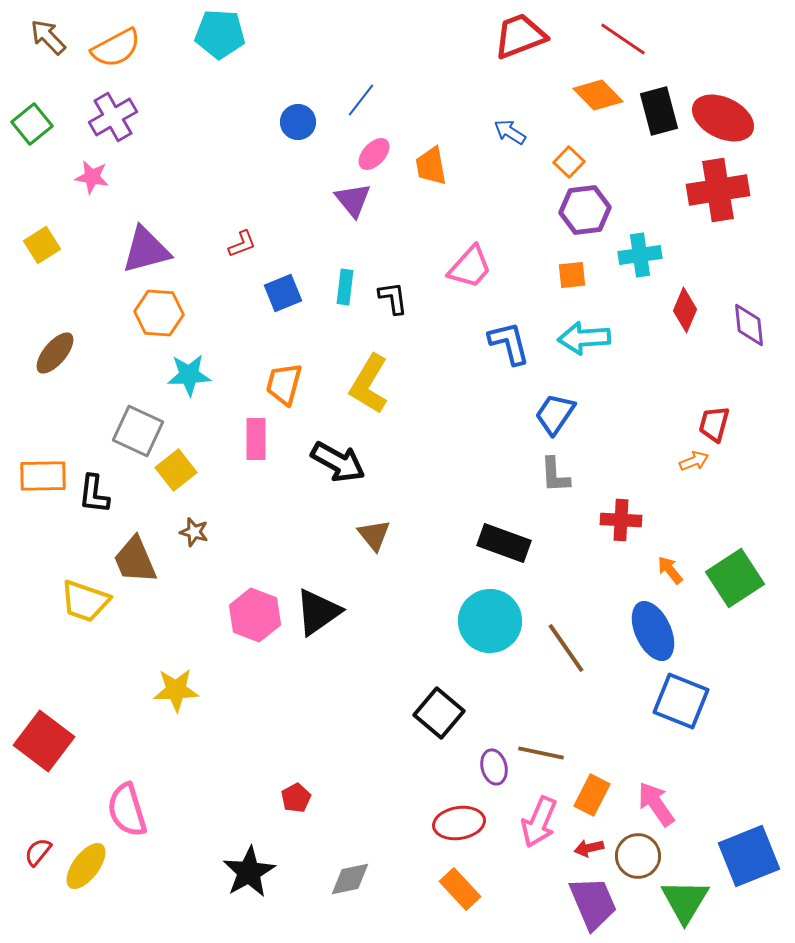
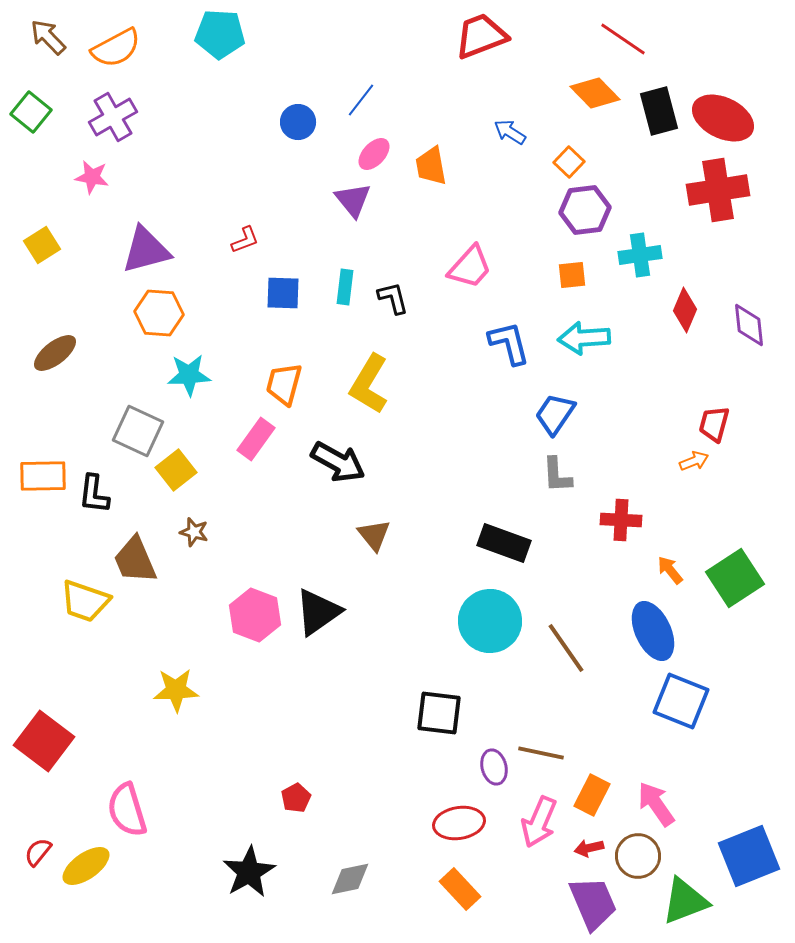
red trapezoid at (520, 36): moved 39 px left
orange diamond at (598, 95): moved 3 px left, 2 px up
green square at (32, 124): moved 1 px left, 12 px up; rotated 12 degrees counterclockwise
red L-shape at (242, 244): moved 3 px right, 4 px up
blue square at (283, 293): rotated 24 degrees clockwise
black L-shape at (393, 298): rotated 6 degrees counterclockwise
brown ellipse at (55, 353): rotated 12 degrees clockwise
pink rectangle at (256, 439): rotated 36 degrees clockwise
gray L-shape at (555, 475): moved 2 px right
black square at (439, 713): rotated 33 degrees counterclockwise
yellow ellipse at (86, 866): rotated 18 degrees clockwise
green triangle at (685, 901): rotated 38 degrees clockwise
